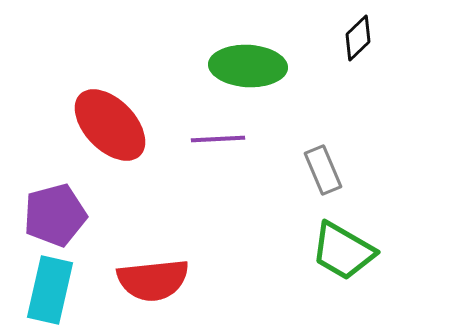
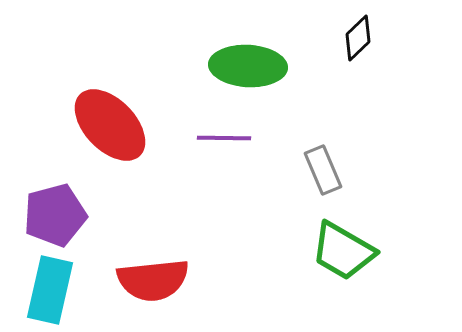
purple line: moved 6 px right, 1 px up; rotated 4 degrees clockwise
